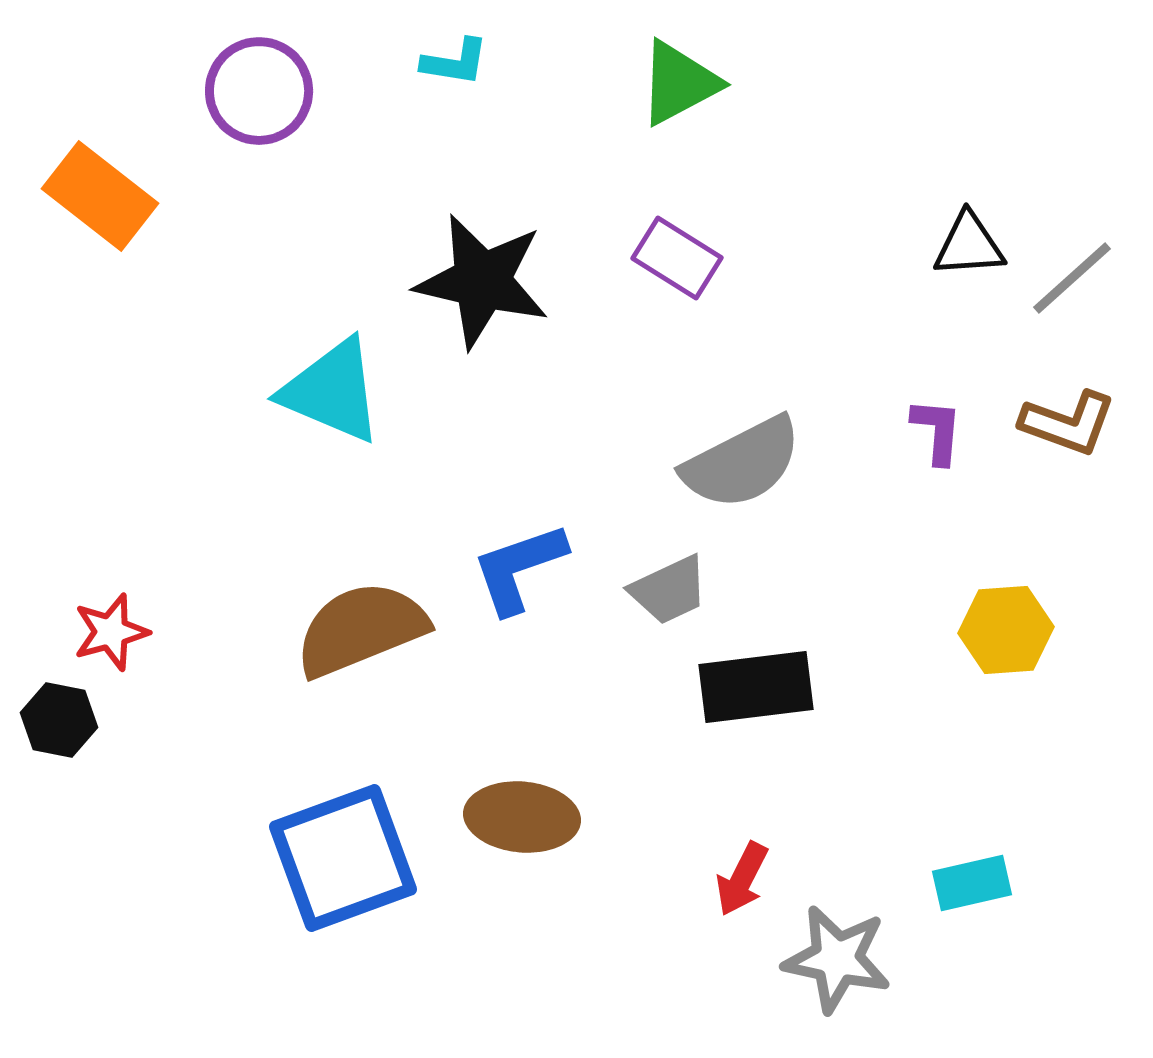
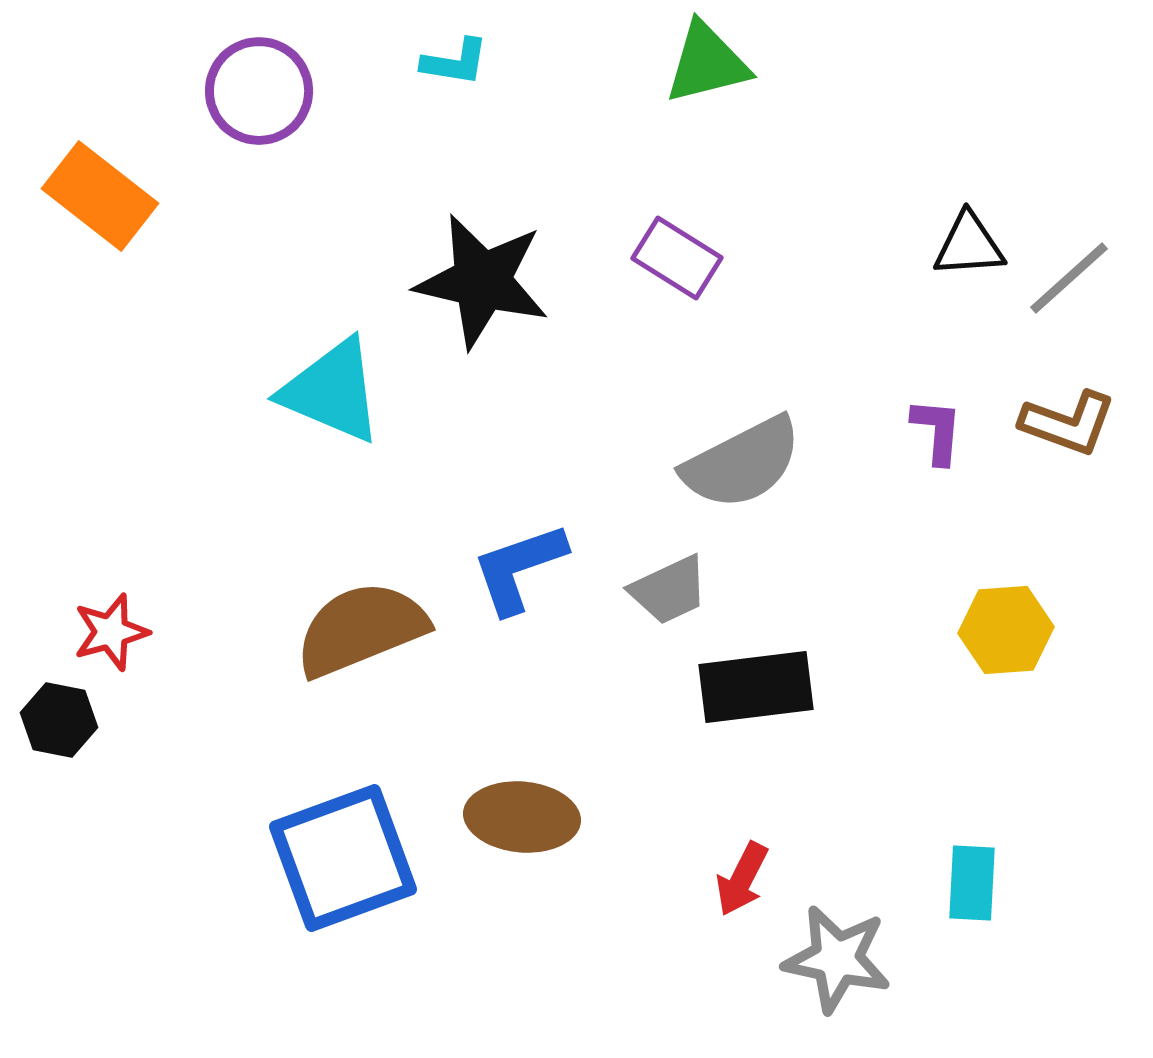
green triangle: moved 28 px right, 20 px up; rotated 14 degrees clockwise
gray line: moved 3 px left
cyan rectangle: rotated 74 degrees counterclockwise
